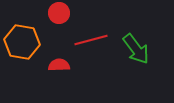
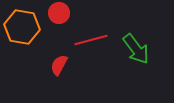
orange hexagon: moved 15 px up
red semicircle: rotated 60 degrees counterclockwise
